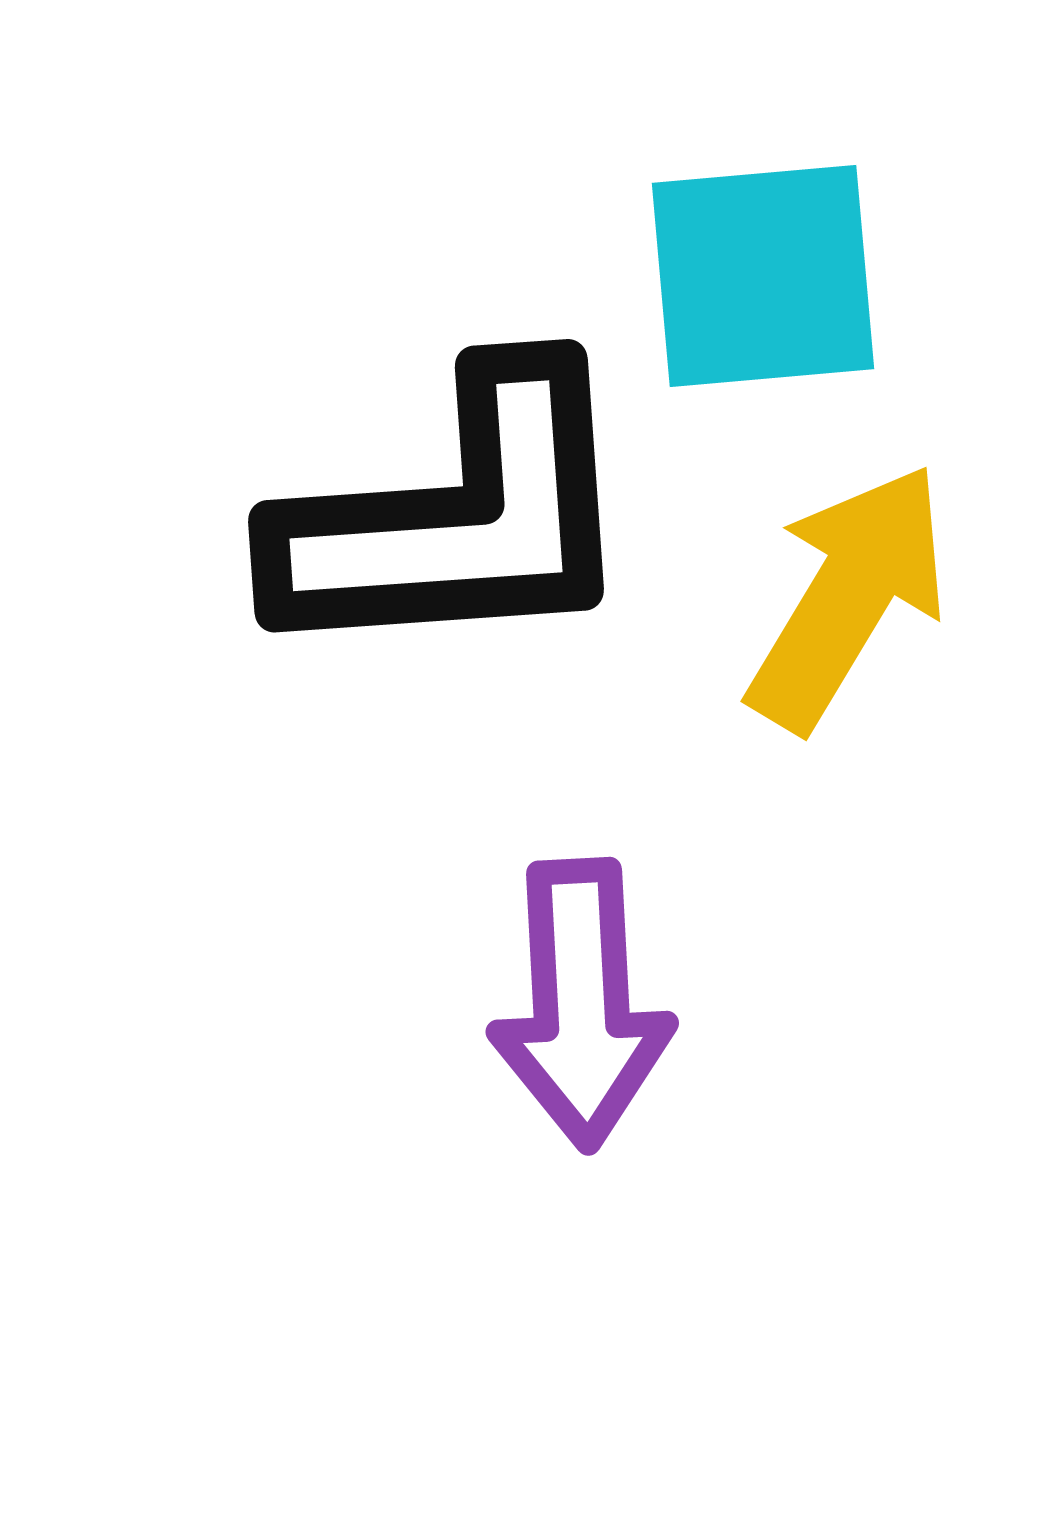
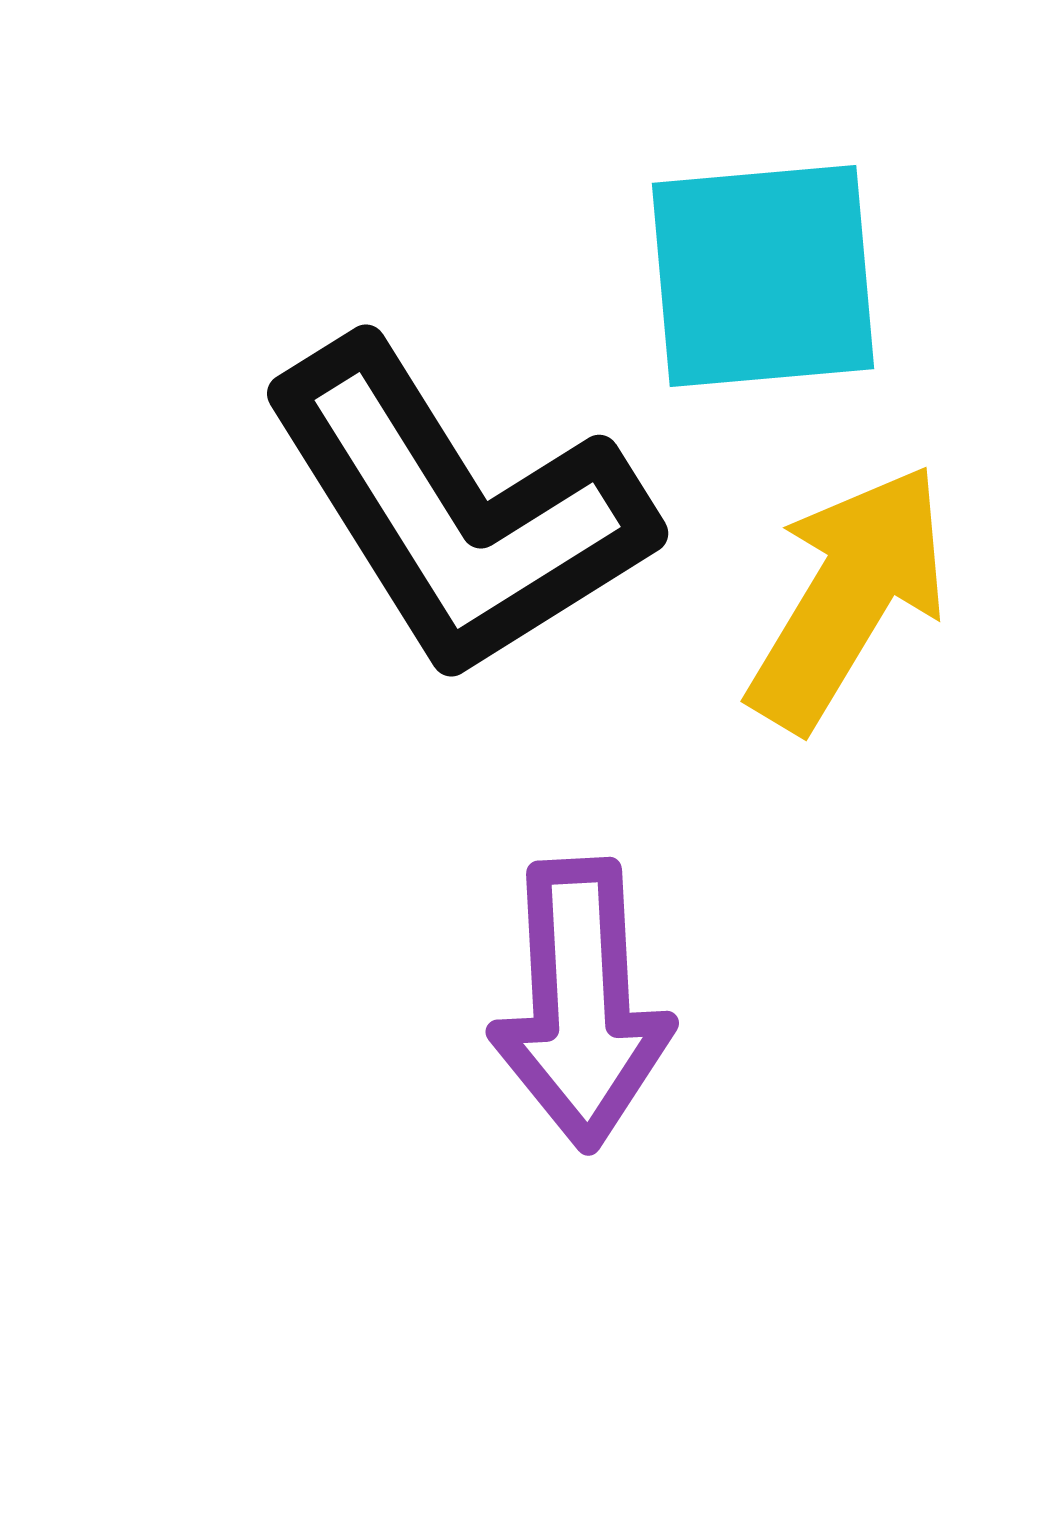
black L-shape: moved 7 px up; rotated 62 degrees clockwise
